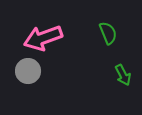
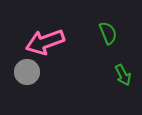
pink arrow: moved 2 px right, 4 px down
gray circle: moved 1 px left, 1 px down
